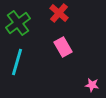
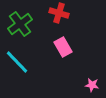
red cross: rotated 24 degrees counterclockwise
green cross: moved 2 px right, 1 px down
cyan line: rotated 60 degrees counterclockwise
